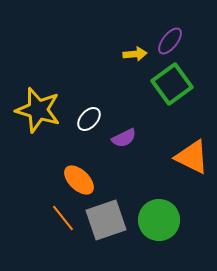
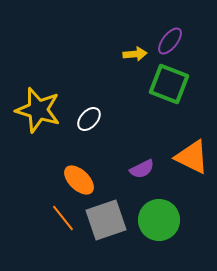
green square: moved 3 px left; rotated 33 degrees counterclockwise
purple semicircle: moved 18 px right, 31 px down
